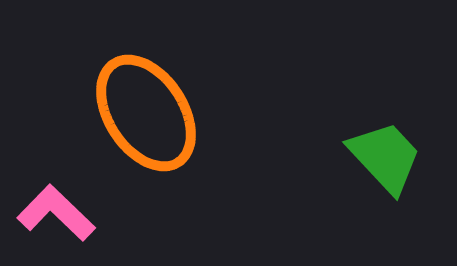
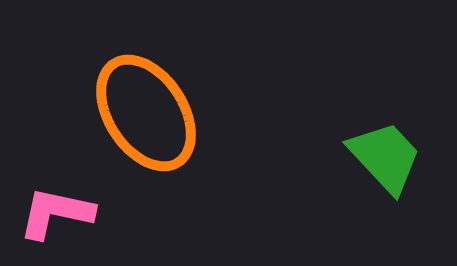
pink L-shape: rotated 32 degrees counterclockwise
